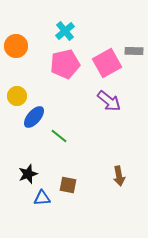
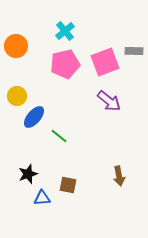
pink square: moved 2 px left, 1 px up; rotated 8 degrees clockwise
